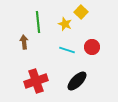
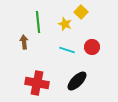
red cross: moved 1 px right, 2 px down; rotated 30 degrees clockwise
